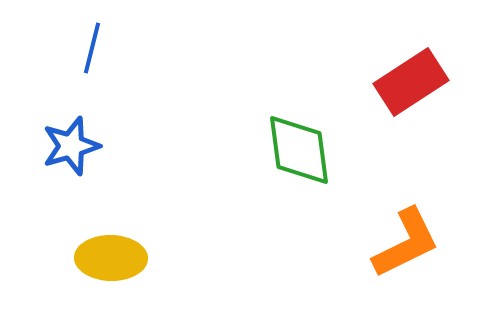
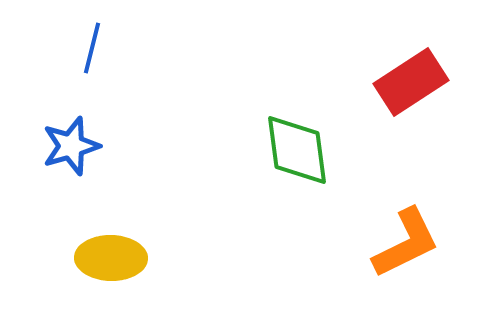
green diamond: moved 2 px left
